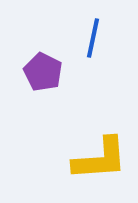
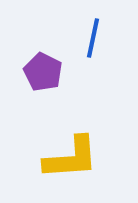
yellow L-shape: moved 29 px left, 1 px up
